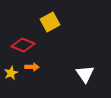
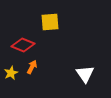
yellow square: rotated 24 degrees clockwise
orange arrow: rotated 64 degrees counterclockwise
